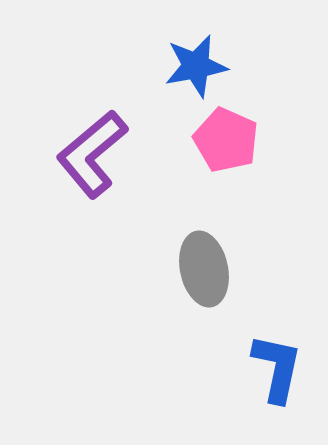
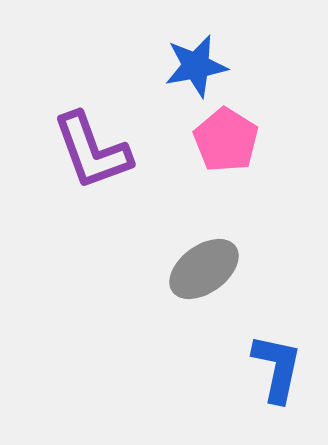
pink pentagon: rotated 8 degrees clockwise
purple L-shape: moved 3 px up; rotated 70 degrees counterclockwise
gray ellipse: rotated 66 degrees clockwise
